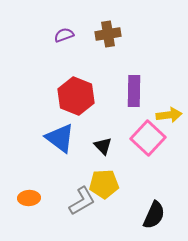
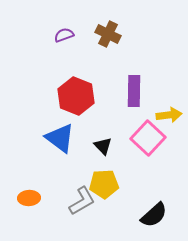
brown cross: rotated 35 degrees clockwise
black semicircle: rotated 24 degrees clockwise
